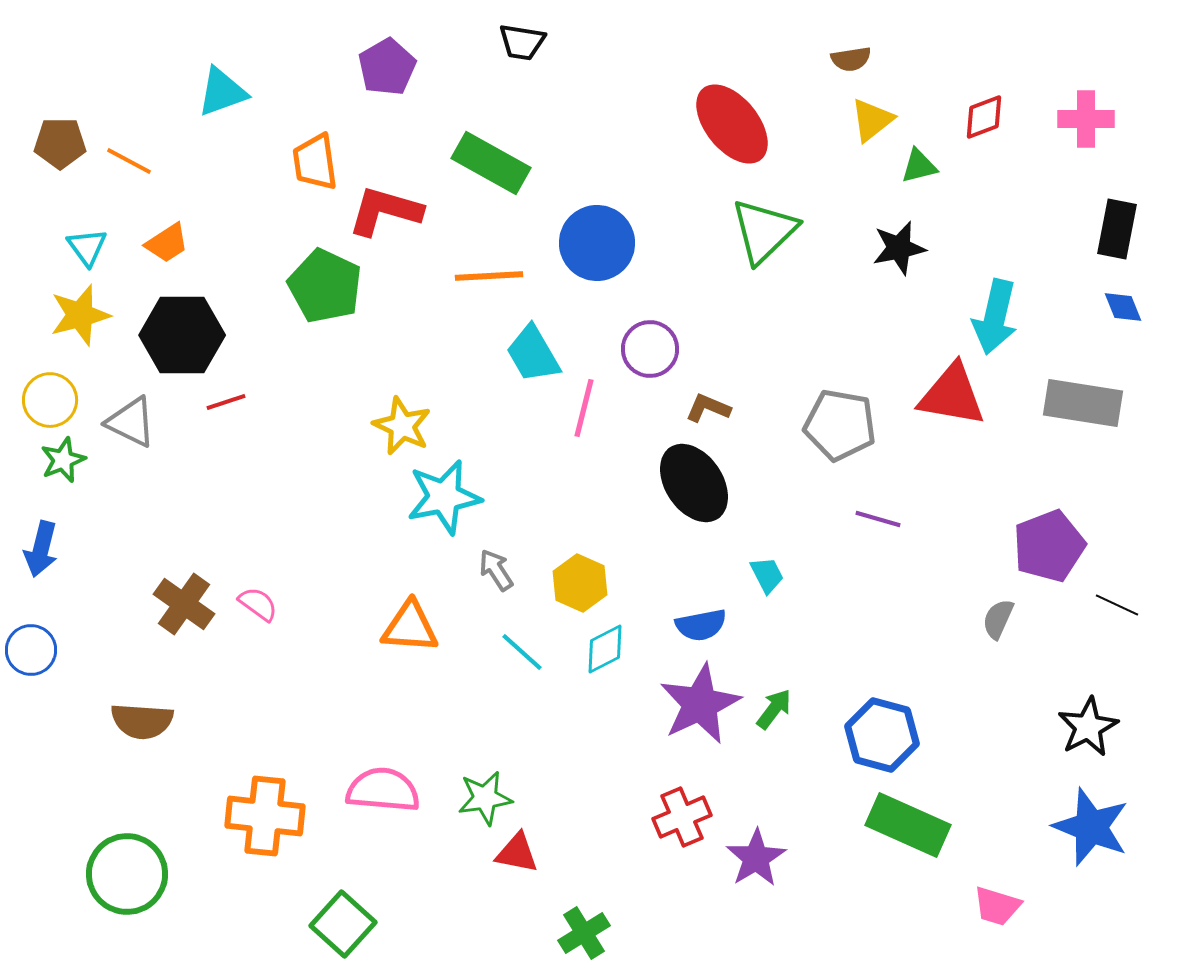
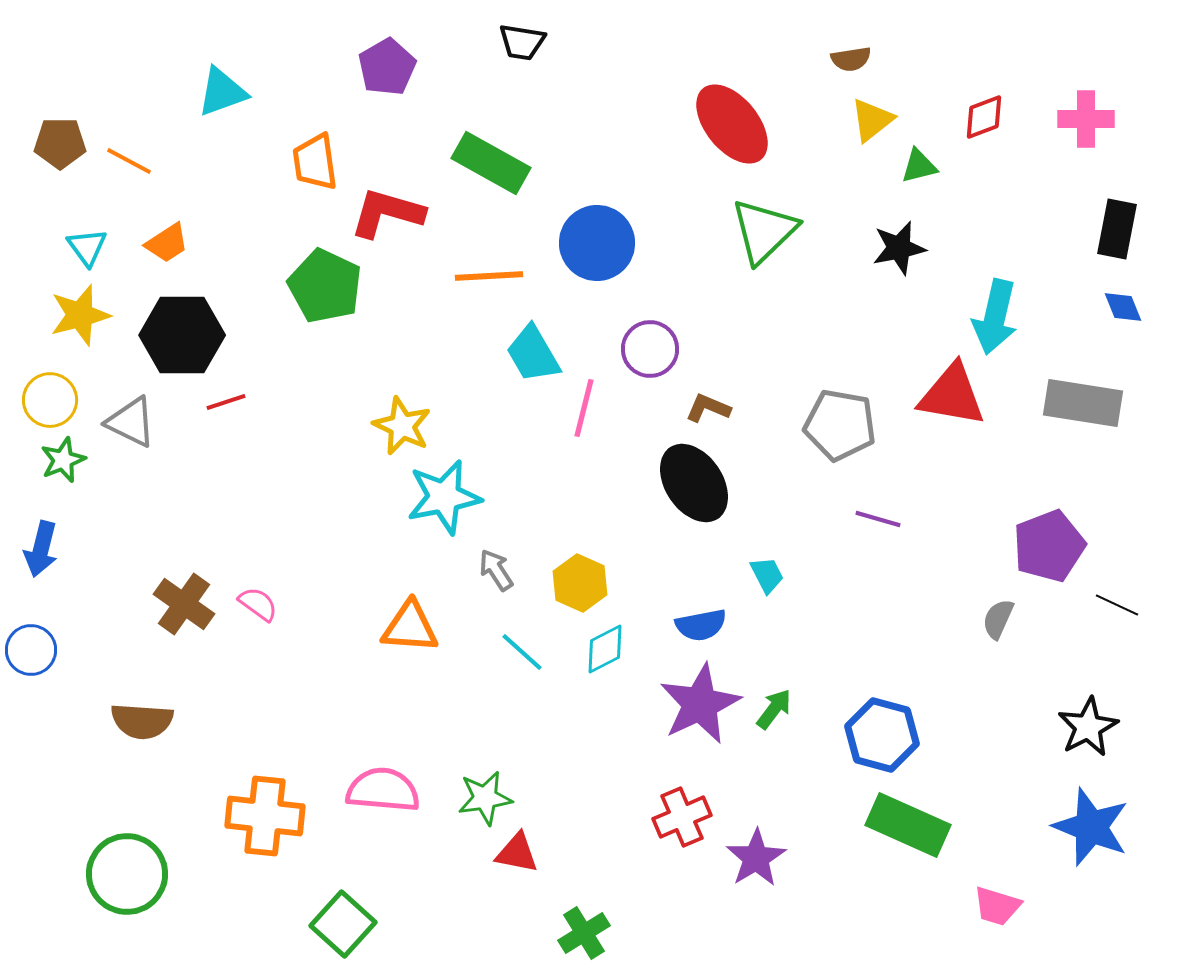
red L-shape at (385, 211): moved 2 px right, 2 px down
